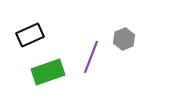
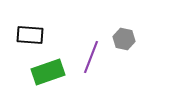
black rectangle: rotated 28 degrees clockwise
gray hexagon: rotated 25 degrees counterclockwise
